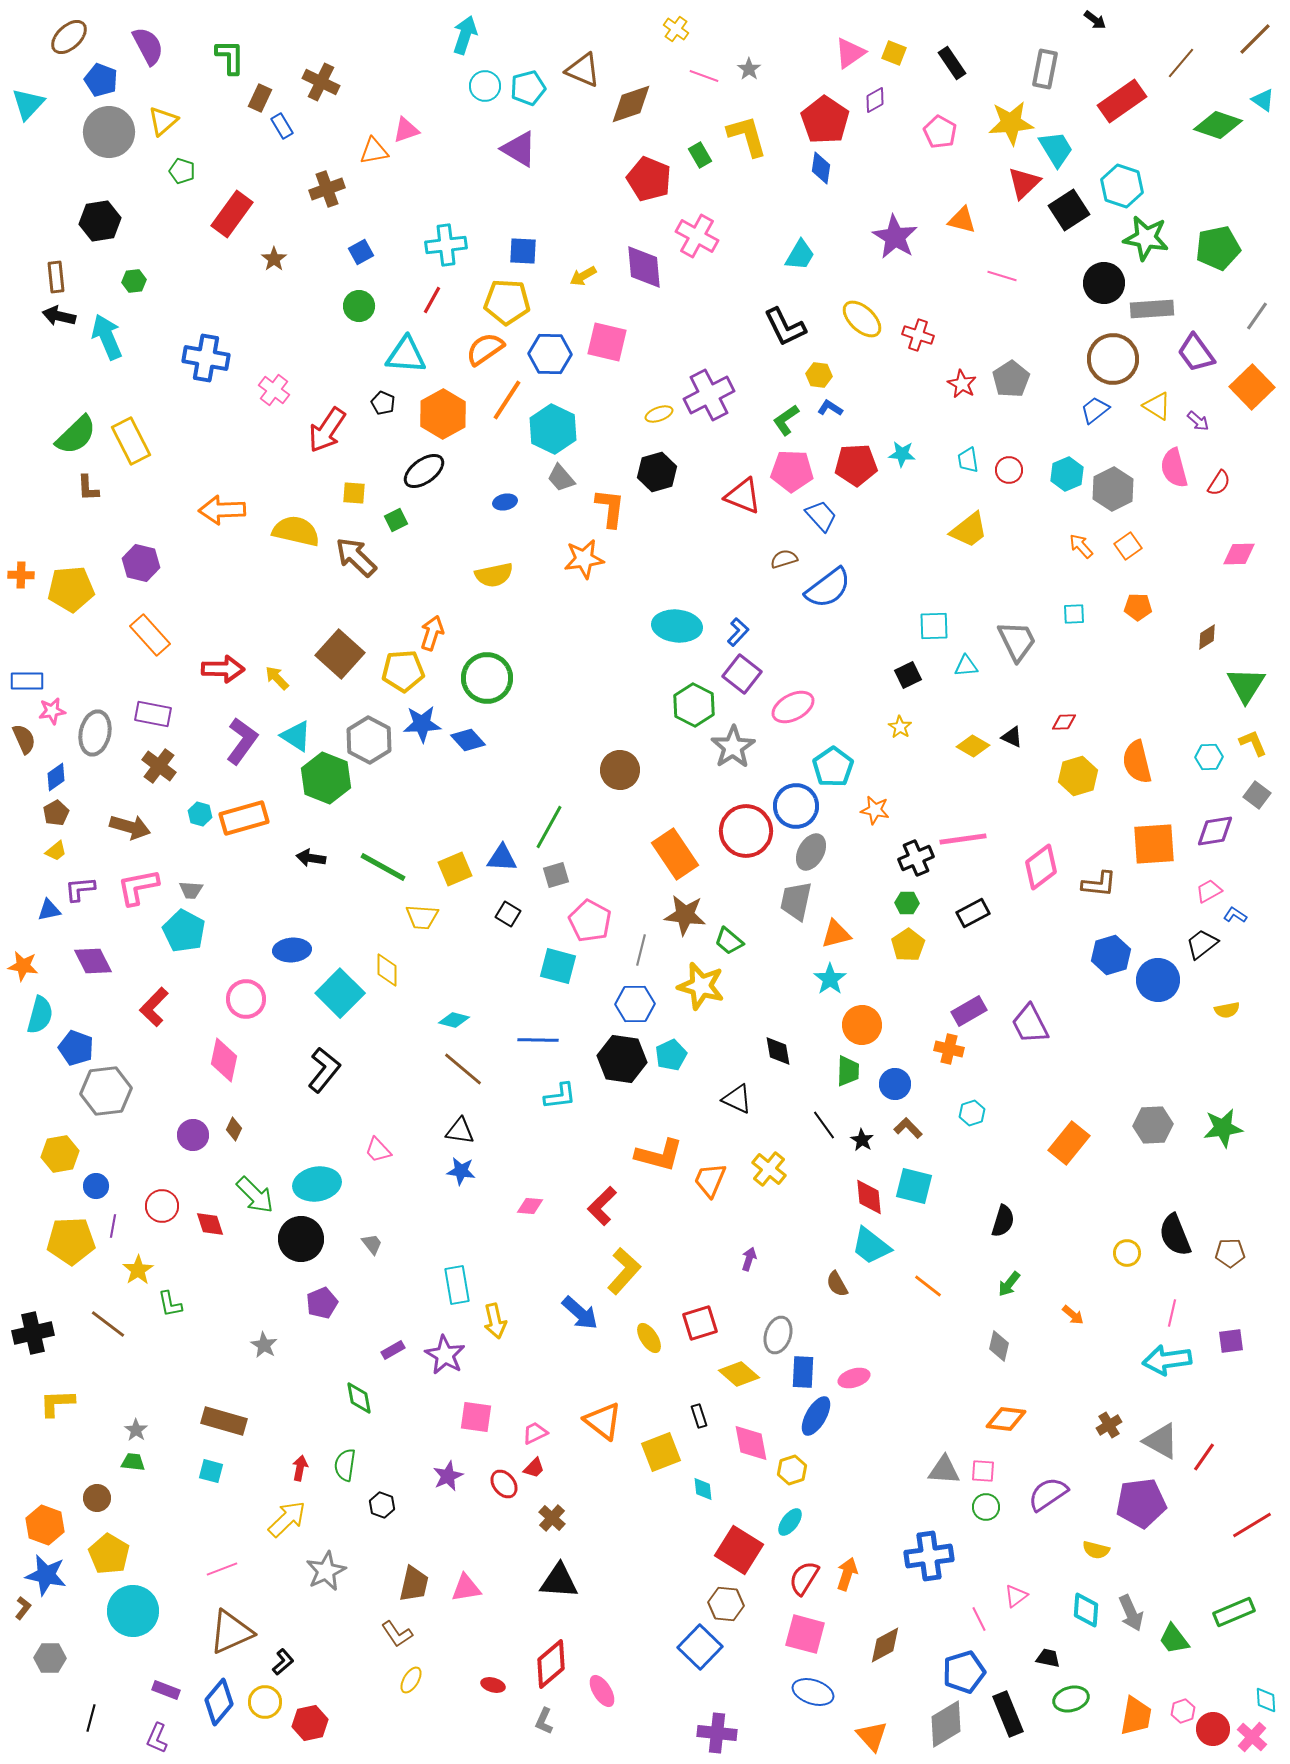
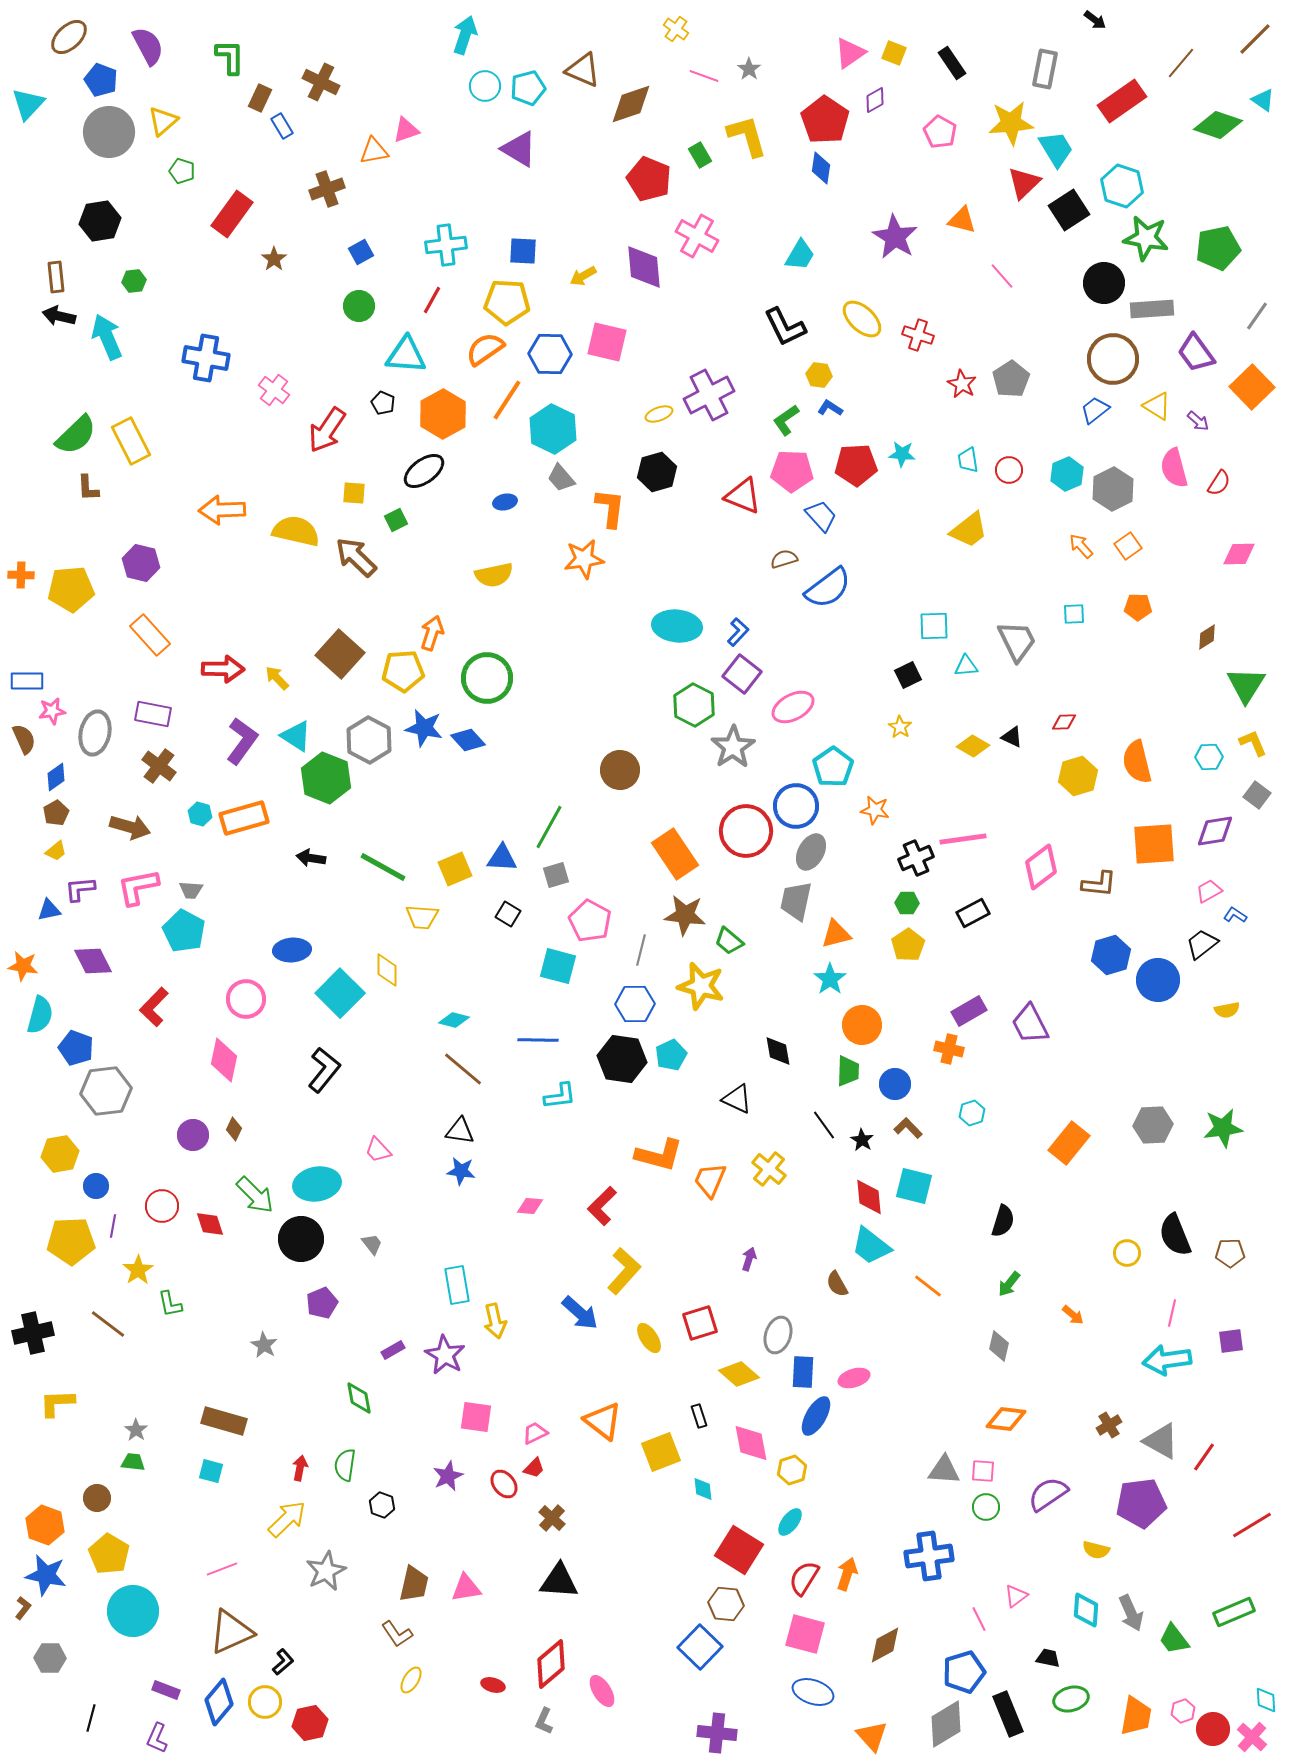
pink line at (1002, 276): rotated 32 degrees clockwise
blue star at (422, 724): moved 2 px right, 4 px down; rotated 15 degrees clockwise
